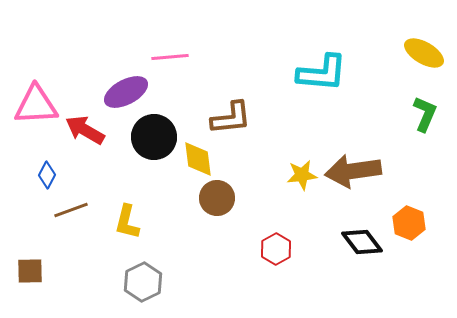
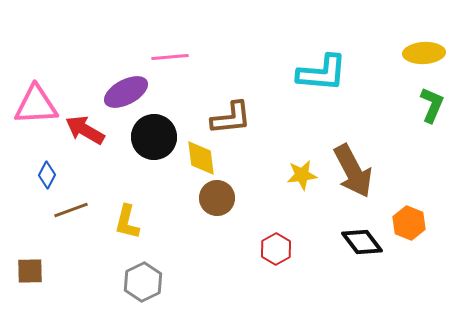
yellow ellipse: rotated 33 degrees counterclockwise
green L-shape: moved 7 px right, 9 px up
yellow diamond: moved 3 px right, 1 px up
brown arrow: rotated 110 degrees counterclockwise
